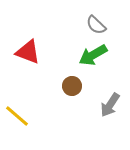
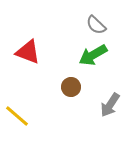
brown circle: moved 1 px left, 1 px down
